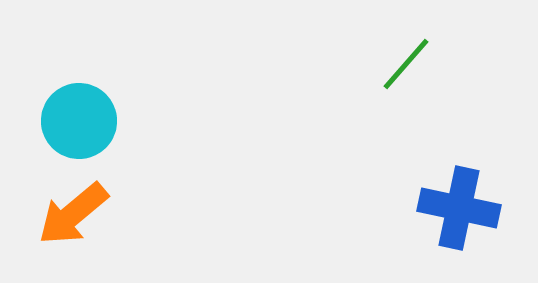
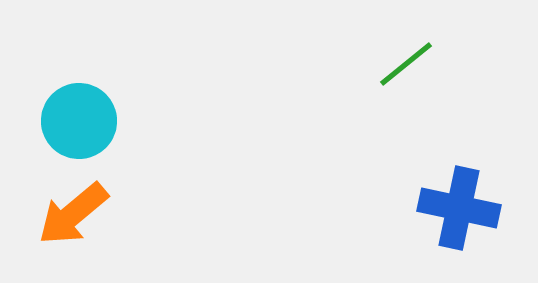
green line: rotated 10 degrees clockwise
